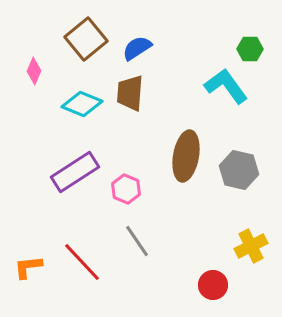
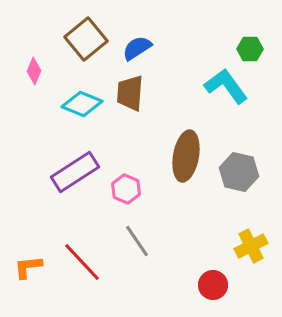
gray hexagon: moved 2 px down
